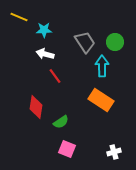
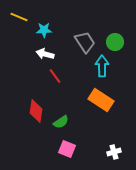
red diamond: moved 4 px down
